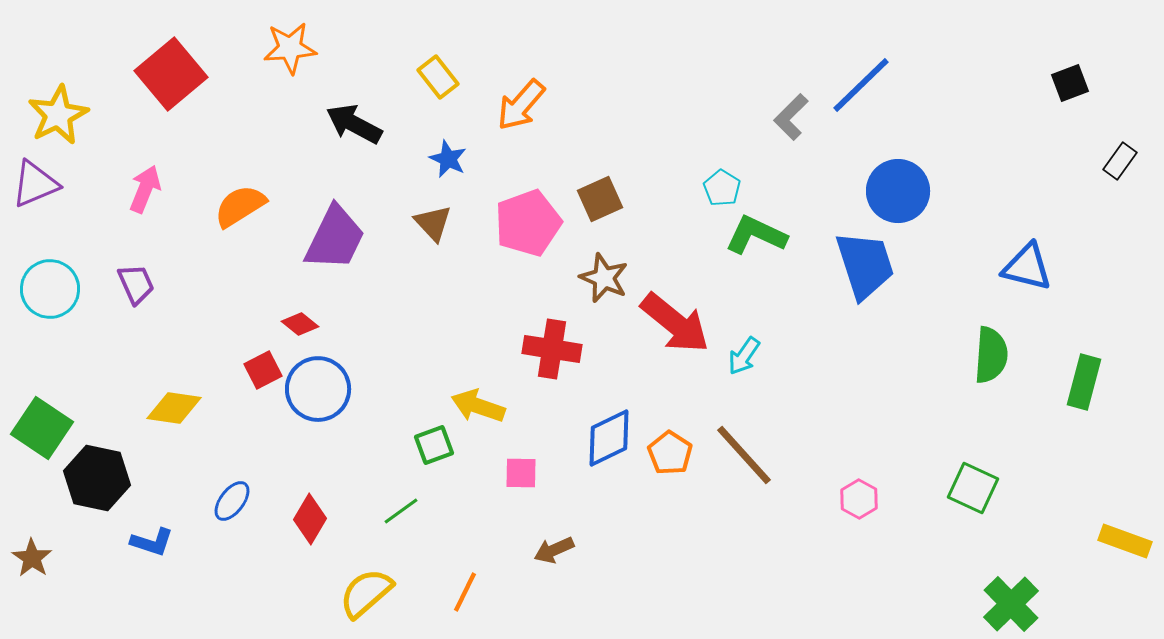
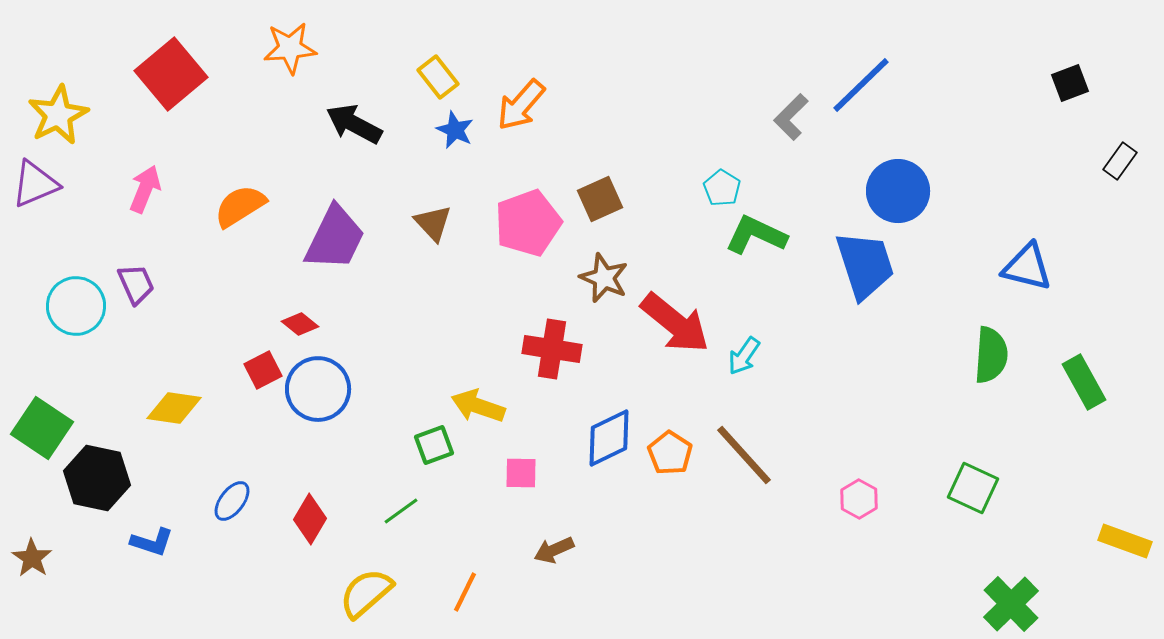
blue star at (448, 159): moved 7 px right, 29 px up
cyan circle at (50, 289): moved 26 px right, 17 px down
green rectangle at (1084, 382): rotated 44 degrees counterclockwise
